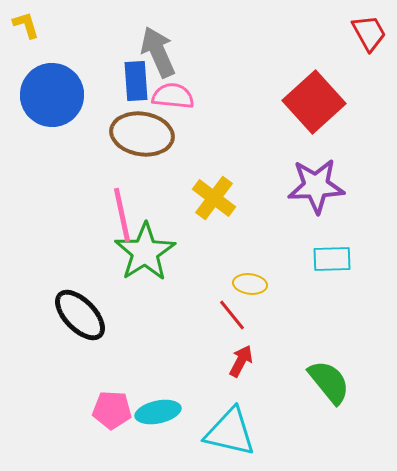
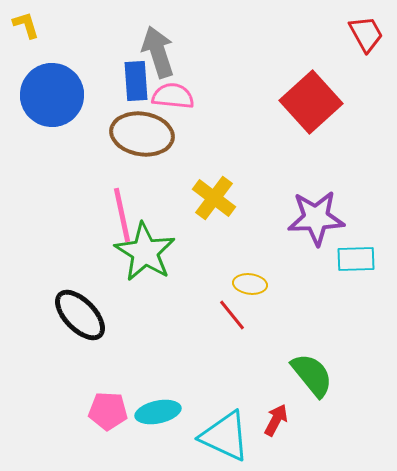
red trapezoid: moved 3 px left, 1 px down
gray arrow: rotated 6 degrees clockwise
red square: moved 3 px left
purple star: moved 32 px down
green star: rotated 8 degrees counterclockwise
cyan rectangle: moved 24 px right
red arrow: moved 35 px right, 59 px down
green semicircle: moved 17 px left, 7 px up
pink pentagon: moved 4 px left, 1 px down
cyan triangle: moved 5 px left, 4 px down; rotated 12 degrees clockwise
